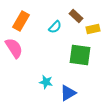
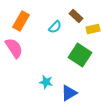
green square: rotated 25 degrees clockwise
blue triangle: moved 1 px right
